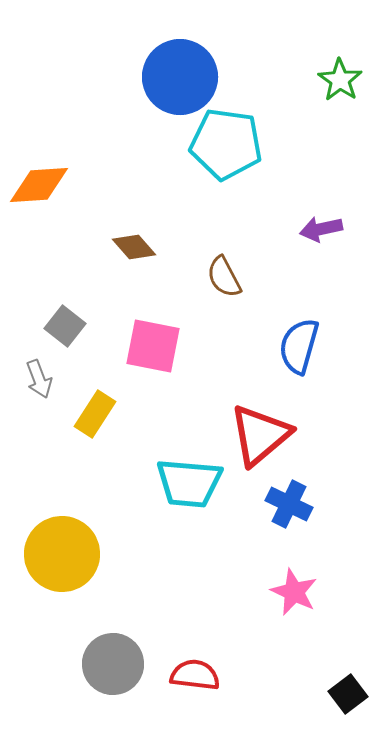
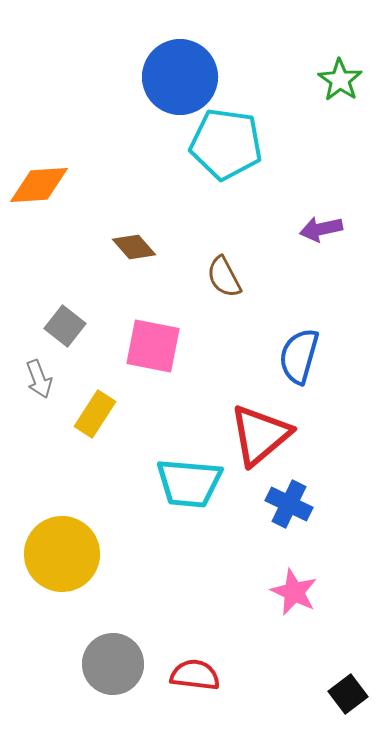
blue semicircle: moved 10 px down
